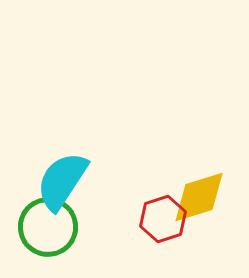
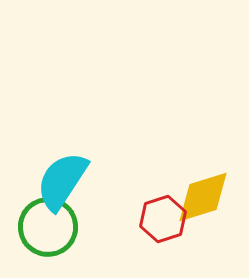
yellow diamond: moved 4 px right
